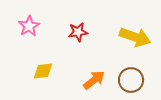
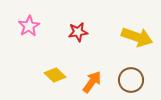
yellow arrow: moved 2 px right
yellow diamond: moved 12 px right, 4 px down; rotated 50 degrees clockwise
orange arrow: moved 2 px left, 2 px down; rotated 15 degrees counterclockwise
